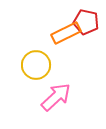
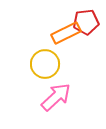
red pentagon: rotated 20 degrees counterclockwise
yellow circle: moved 9 px right, 1 px up
